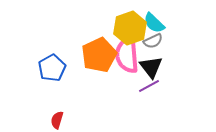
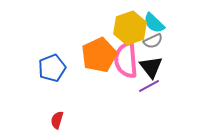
pink semicircle: moved 1 px left, 5 px down
blue pentagon: rotated 8 degrees clockwise
